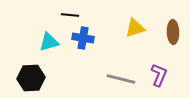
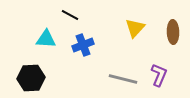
black line: rotated 24 degrees clockwise
yellow triangle: rotated 30 degrees counterclockwise
blue cross: moved 7 px down; rotated 30 degrees counterclockwise
cyan triangle: moved 3 px left, 3 px up; rotated 20 degrees clockwise
gray line: moved 2 px right
